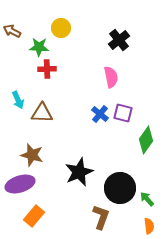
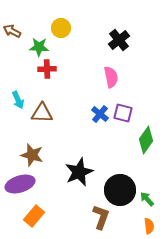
black circle: moved 2 px down
